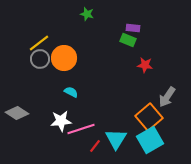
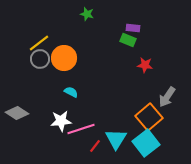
cyan square: moved 4 px left, 3 px down; rotated 8 degrees counterclockwise
